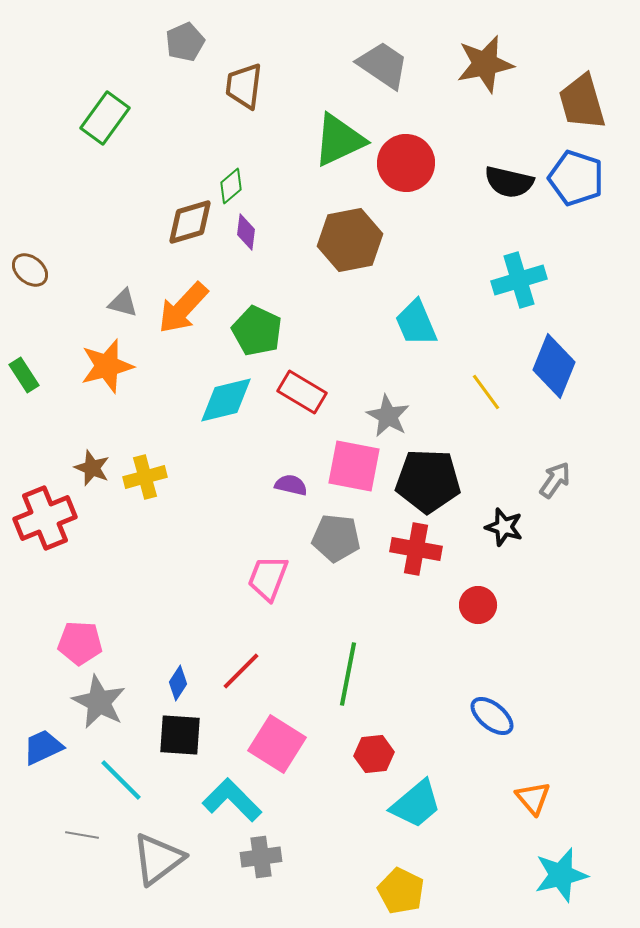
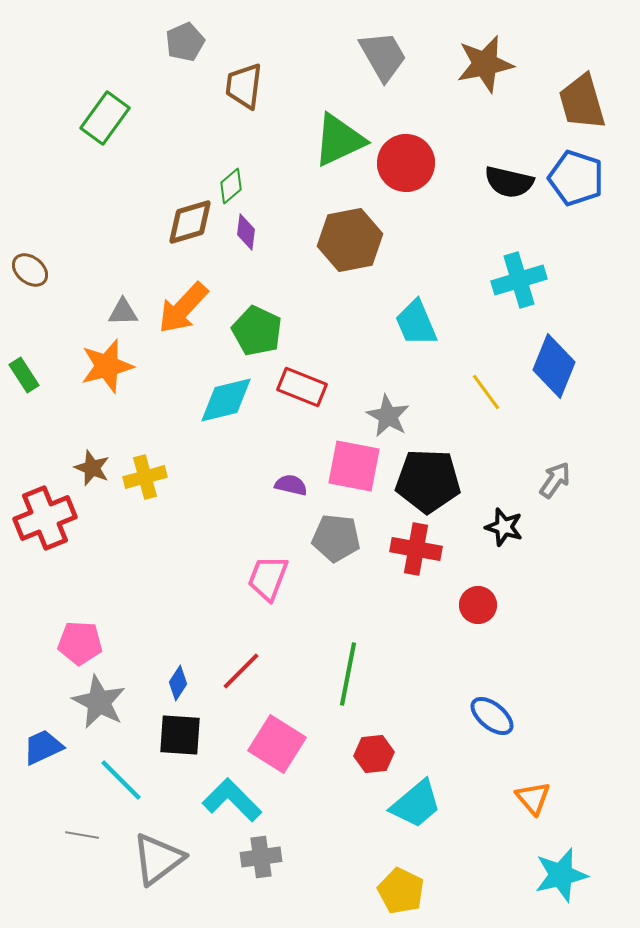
gray trapezoid at (383, 65): moved 9 px up; rotated 26 degrees clockwise
gray triangle at (123, 303): moved 9 px down; rotated 16 degrees counterclockwise
red rectangle at (302, 392): moved 5 px up; rotated 9 degrees counterclockwise
